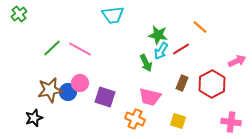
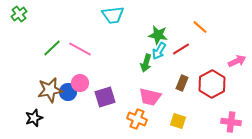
cyan arrow: moved 2 px left
green arrow: rotated 42 degrees clockwise
purple square: rotated 35 degrees counterclockwise
orange cross: moved 2 px right
